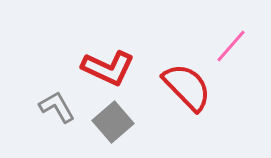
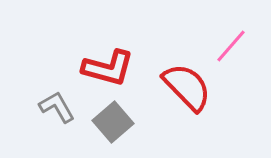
red L-shape: rotated 10 degrees counterclockwise
